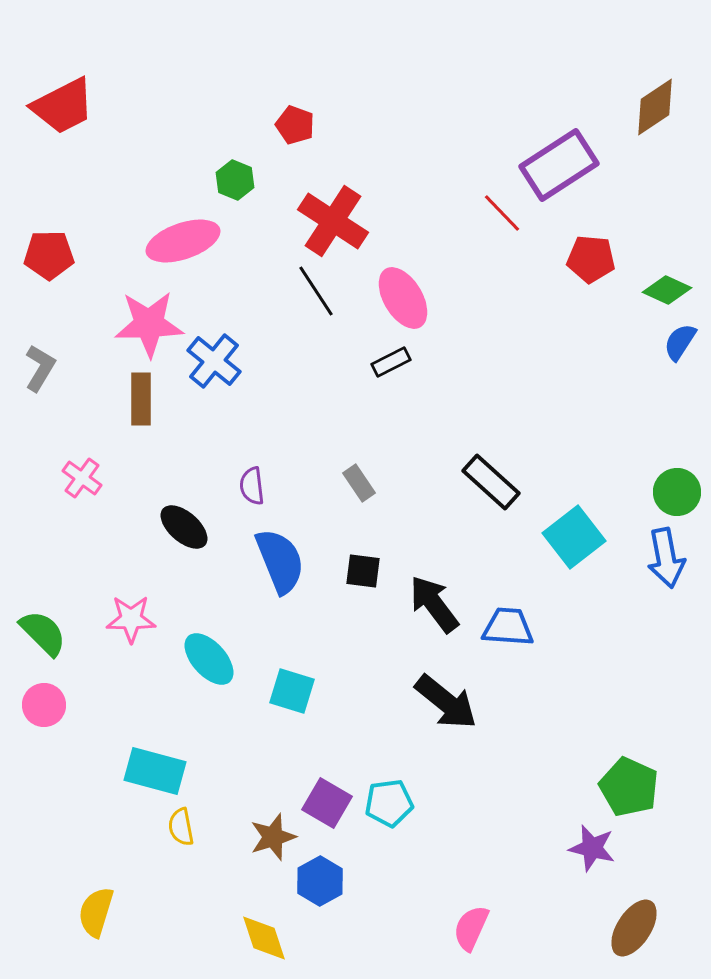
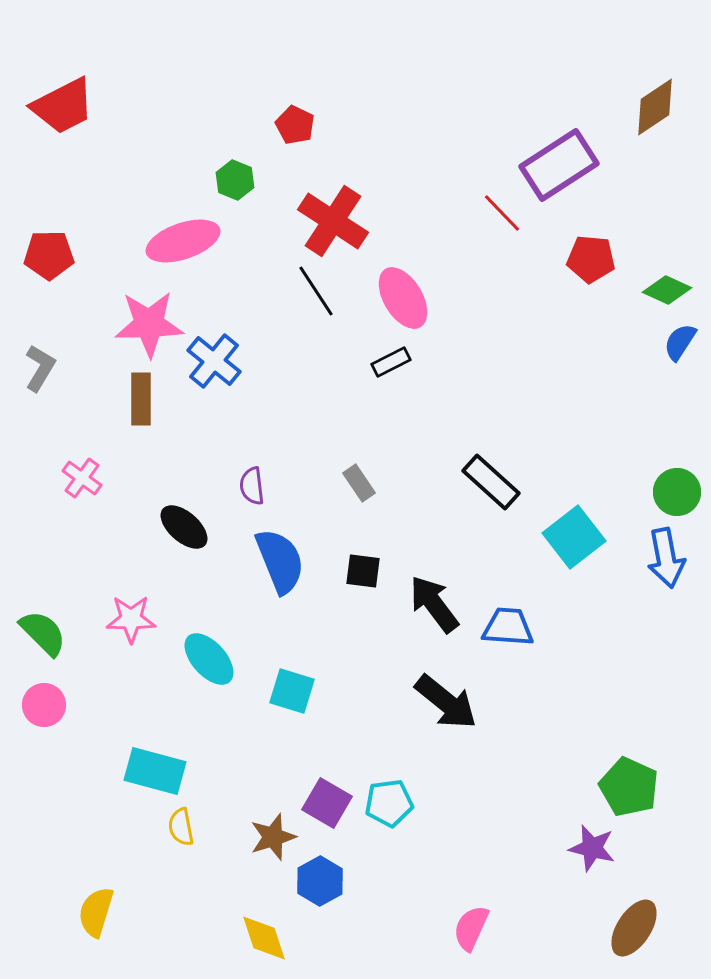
red pentagon at (295, 125): rotated 6 degrees clockwise
